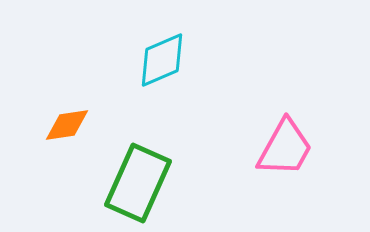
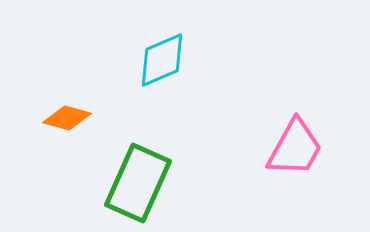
orange diamond: moved 7 px up; rotated 24 degrees clockwise
pink trapezoid: moved 10 px right
